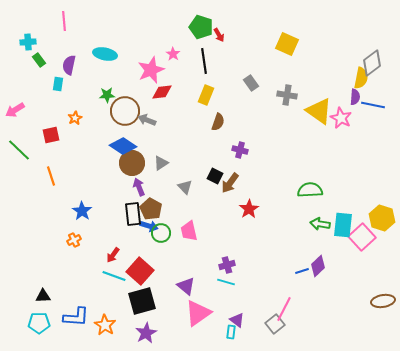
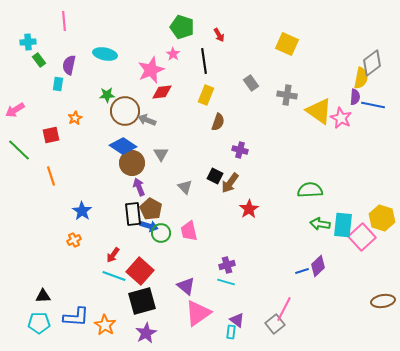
green pentagon at (201, 27): moved 19 px left
gray triangle at (161, 163): moved 9 px up; rotated 28 degrees counterclockwise
